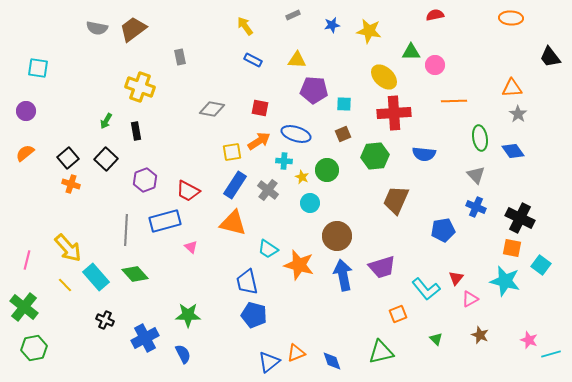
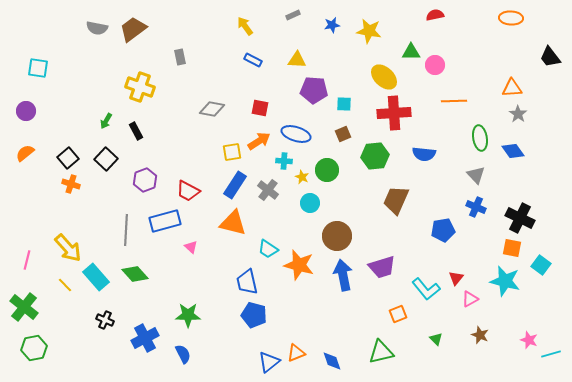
black rectangle at (136, 131): rotated 18 degrees counterclockwise
